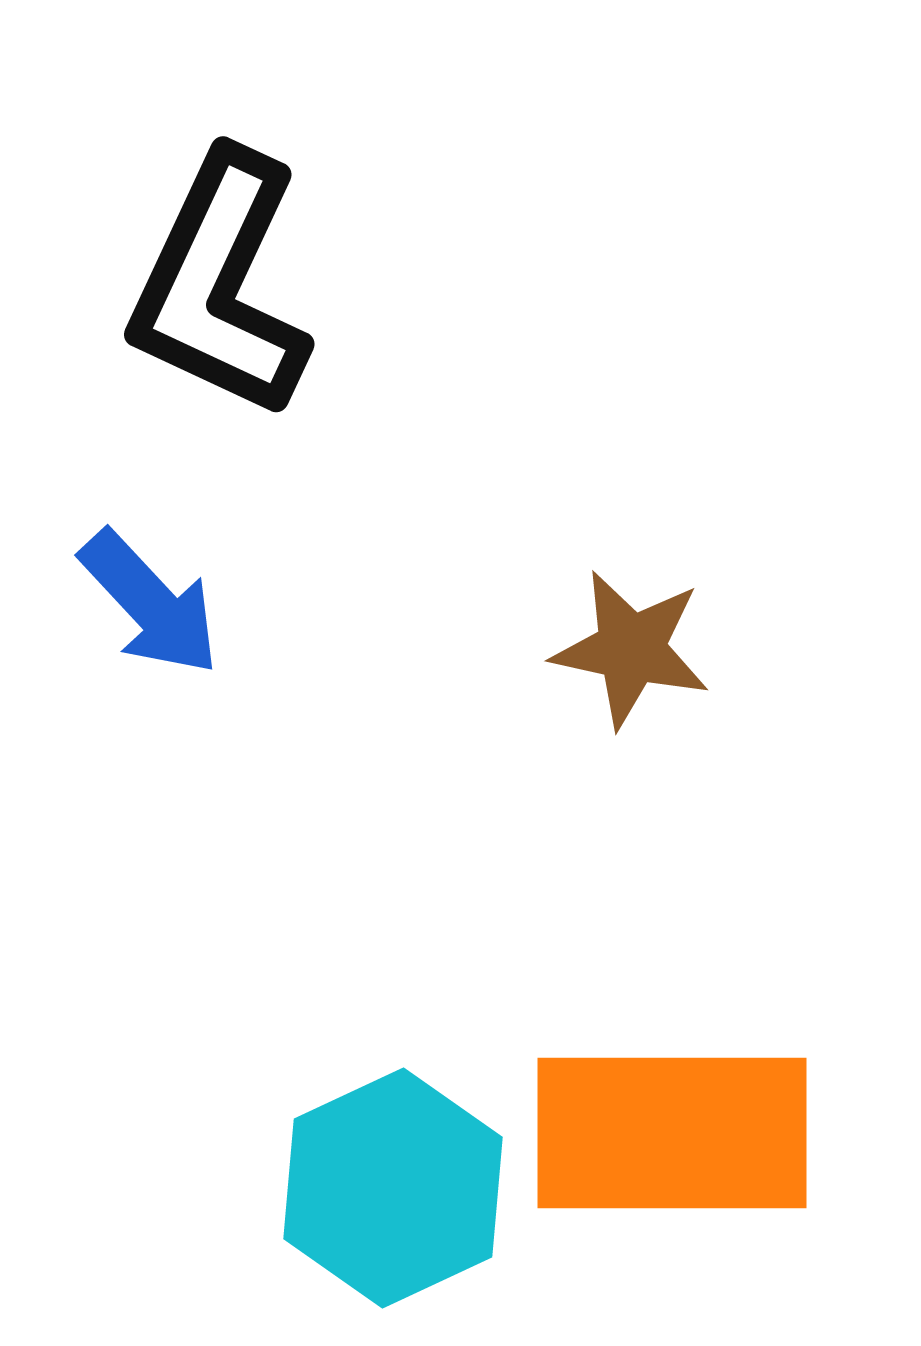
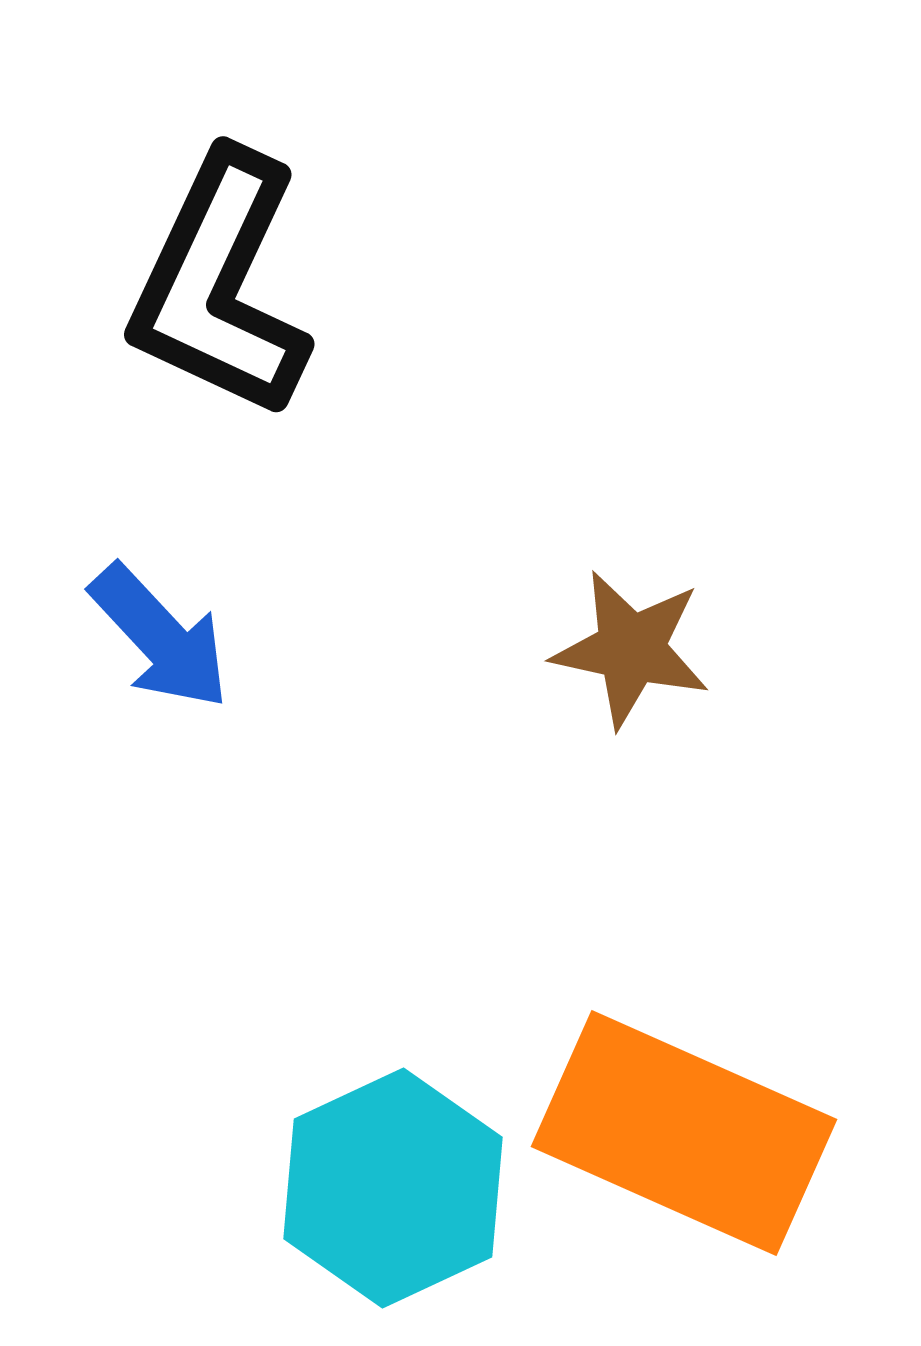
blue arrow: moved 10 px right, 34 px down
orange rectangle: moved 12 px right; rotated 24 degrees clockwise
